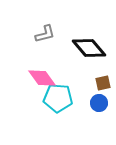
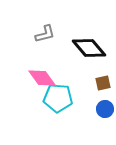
blue circle: moved 6 px right, 6 px down
